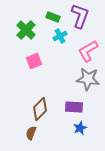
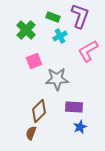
gray star: moved 31 px left; rotated 10 degrees counterclockwise
brown diamond: moved 1 px left, 2 px down
blue star: moved 1 px up
